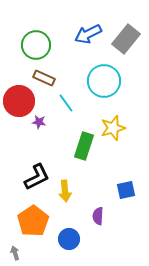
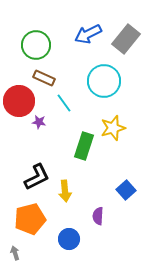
cyan line: moved 2 px left
blue square: rotated 30 degrees counterclockwise
orange pentagon: moved 3 px left, 2 px up; rotated 20 degrees clockwise
